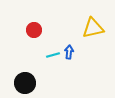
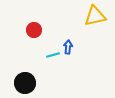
yellow triangle: moved 2 px right, 12 px up
blue arrow: moved 1 px left, 5 px up
